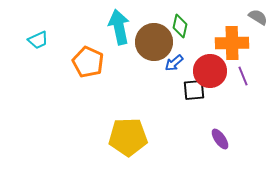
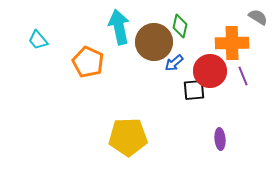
cyan trapezoid: rotated 75 degrees clockwise
purple ellipse: rotated 30 degrees clockwise
